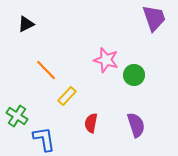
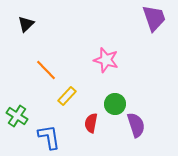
black triangle: rotated 18 degrees counterclockwise
green circle: moved 19 px left, 29 px down
blue L-shape: moved 5 px right, 2 px up
